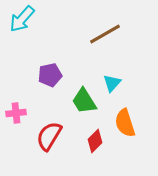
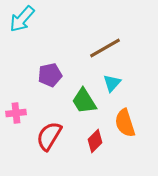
brown line: moved 14 px down
